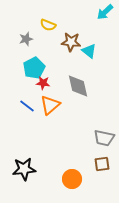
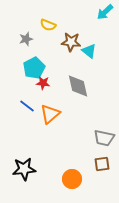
orange triangle: moved 9 px down
